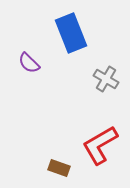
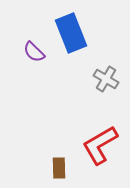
purple semicircle: moved 5 px right, 11 px up
brown rectangle: rotated 70 degrees clockwise
